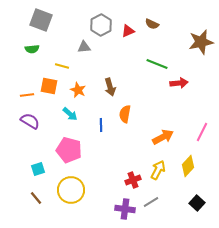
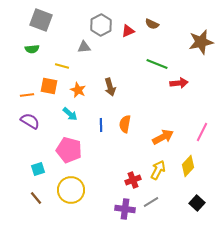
orange semicircle: moved 10 px down
